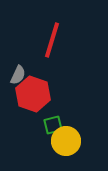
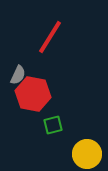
red line: moved 2 px left, 3 px up; rotated 15 degrees clockwise
red hexagon: rotated 8 degrees counterclockwise
yellow circle: moved 21 px right, 13 px down
